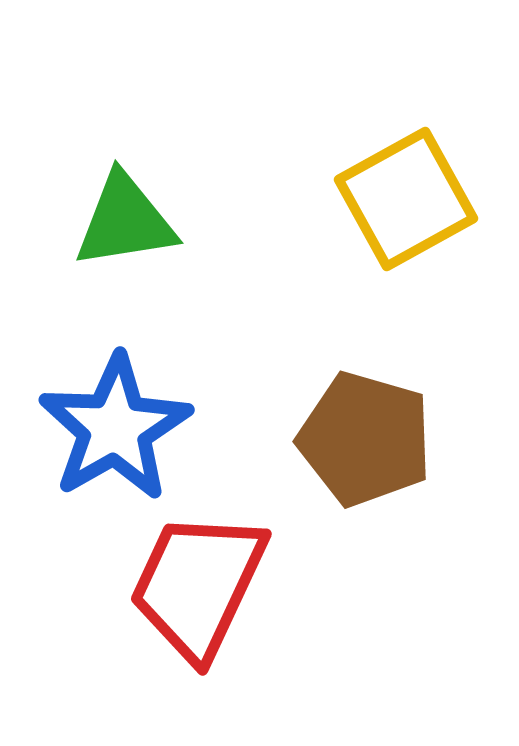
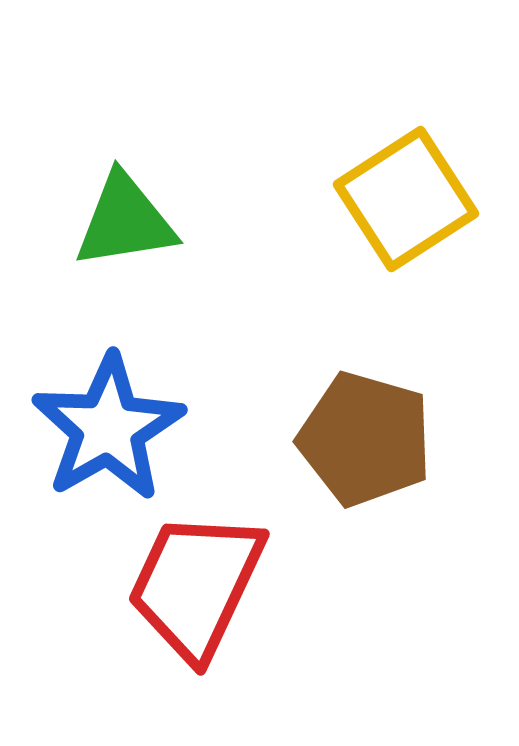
yellow square: rotated 4 degrees counterclockwise
blue star: moved 7 px left
red trapezoid: moved 2 px left
